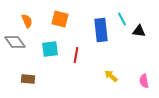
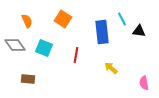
orange square: moved 3 px right; rotated 18 degrees clockwise
blue rectangle: moved 1 px right, 2 px down
gray diamond: moved 3 px down
cyan square: moved 6 px left, 1 px up; rotated 30 degrees clockwise
yellow arrow: moved 8 px up
pink semicircle: moved 2 px down
